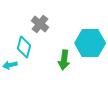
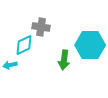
gray cross: moved 1 px right, 3 px down; rotated 30 degrees counterclockwise
cyan hexagon: moved 2 px down
cyan diamond: moved 2 px up; rotated 50 degrees clockwise
